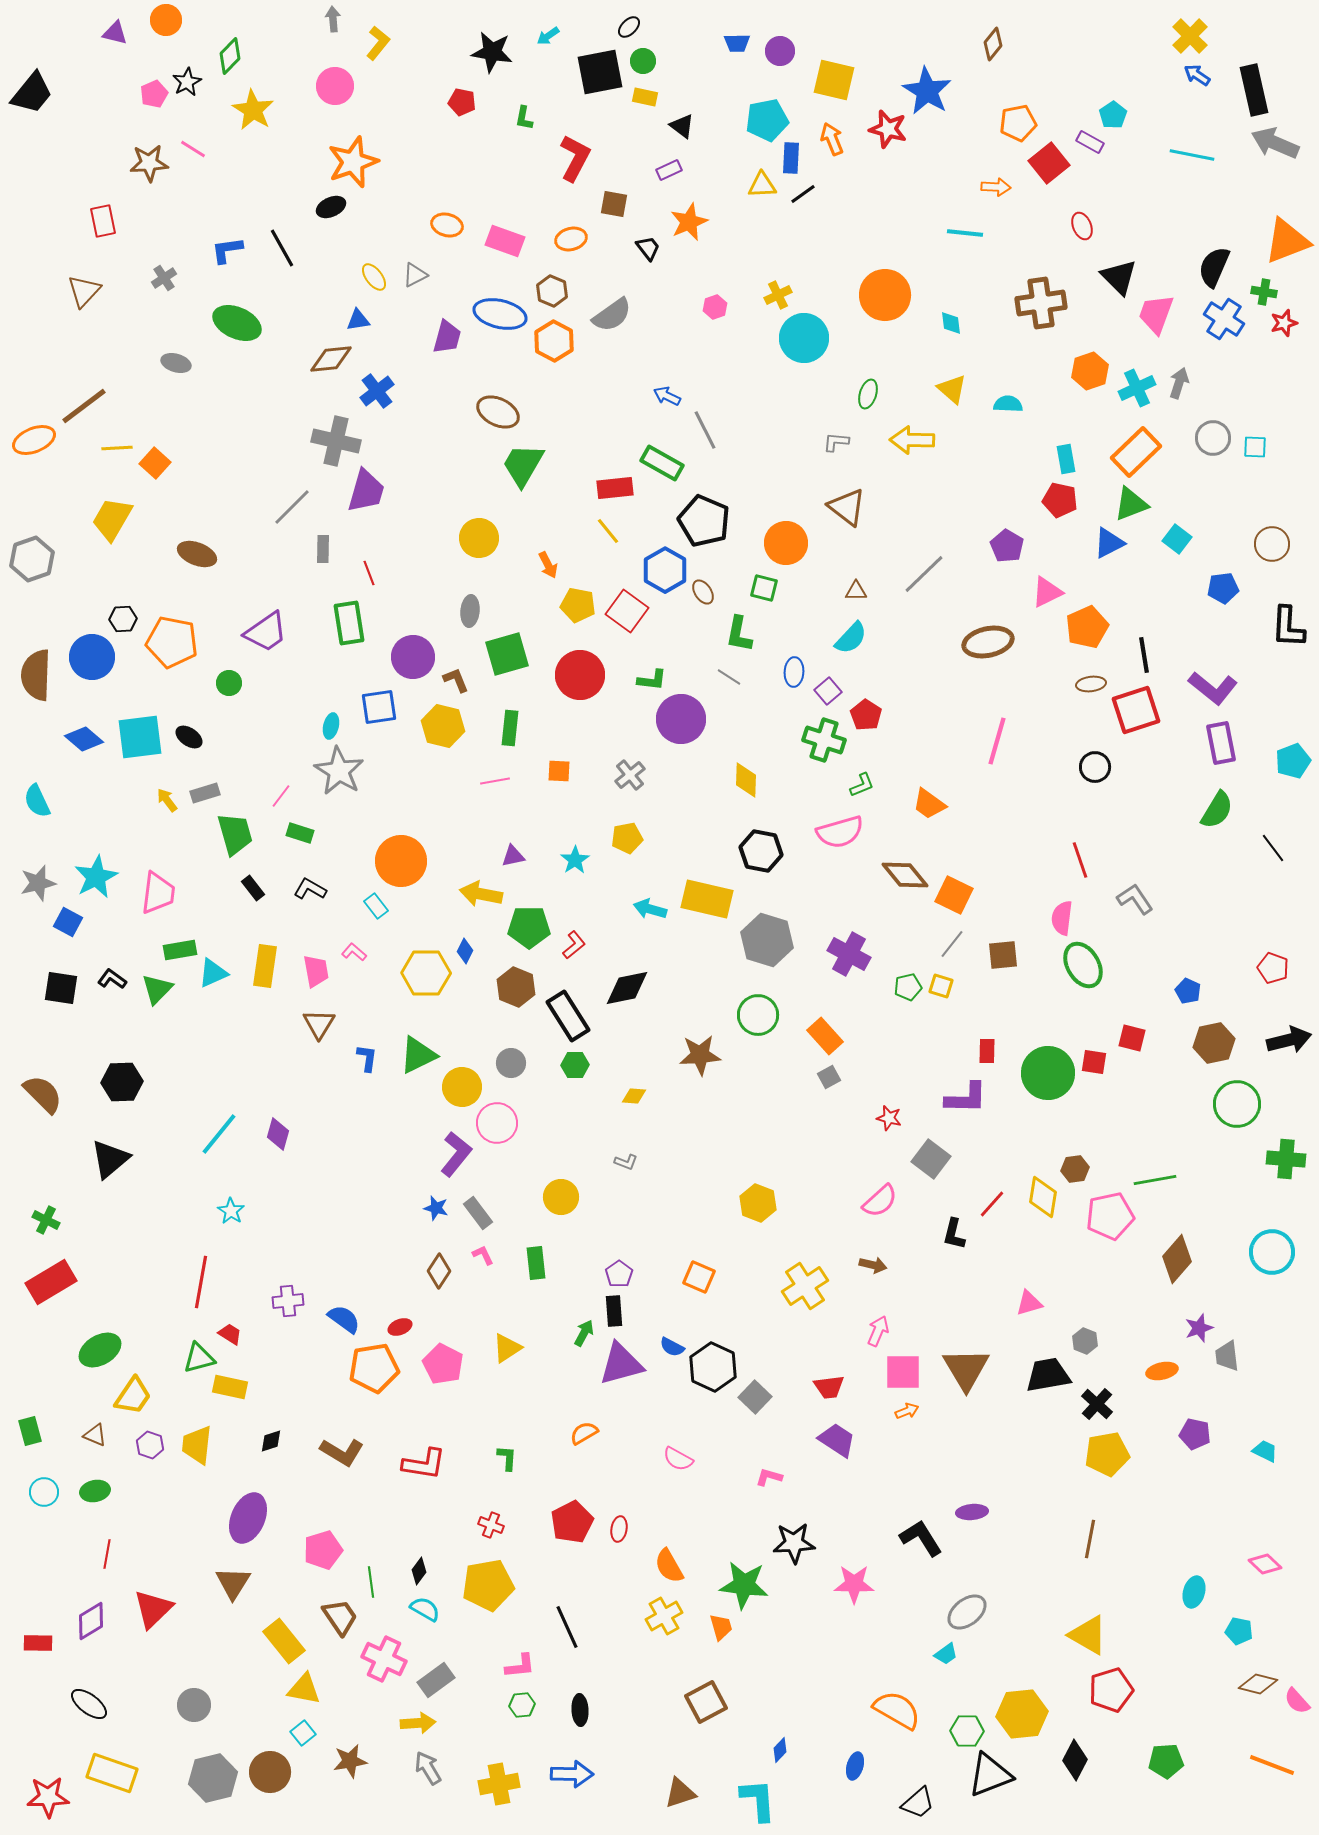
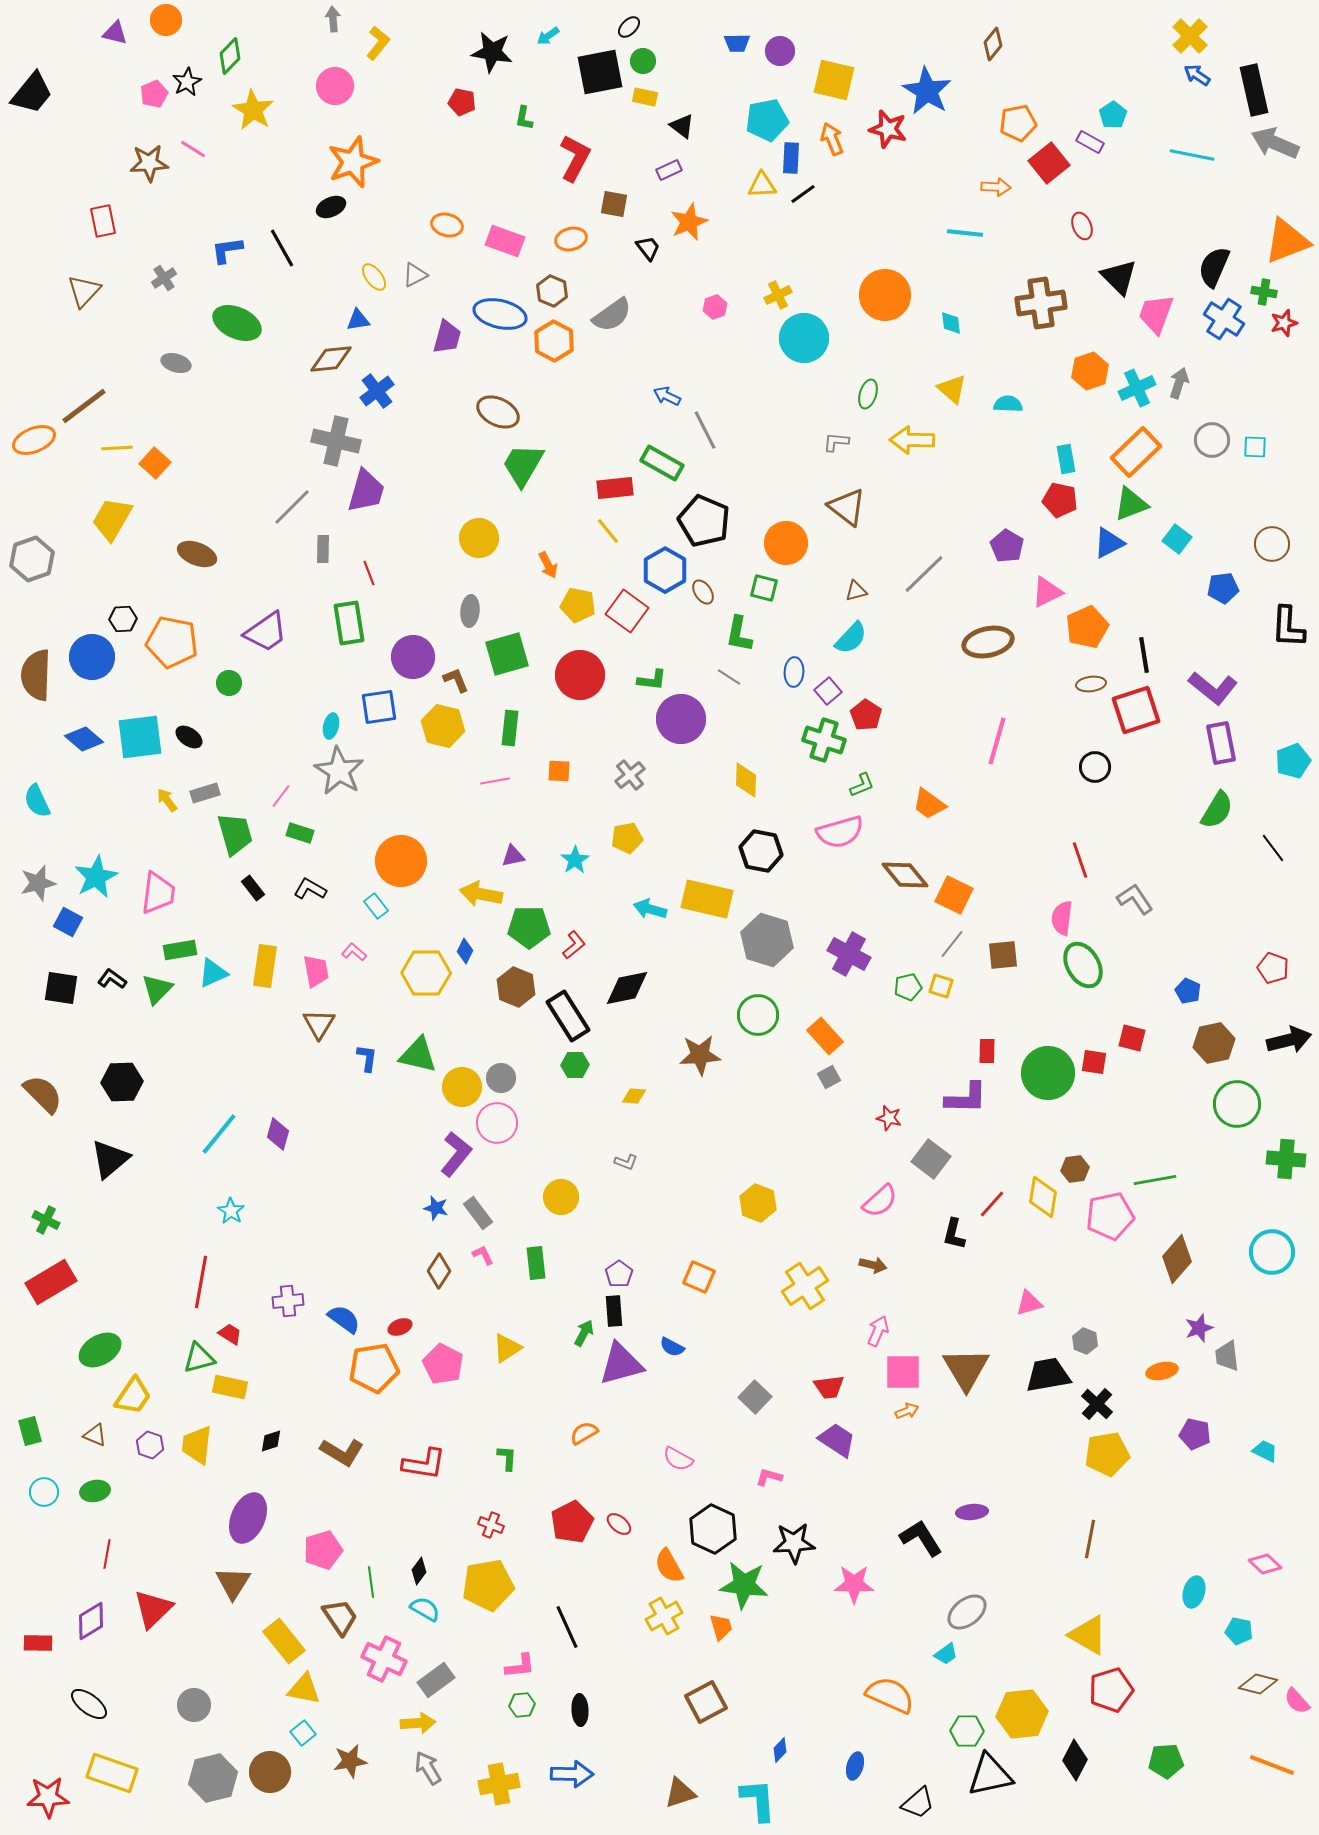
gray circle at (1213, 438): moved 1 px left, 2 px down
brown triangle at (856, 591): rotated 15 degrees counterclockwise
green triangle at (418, 1055): rotated 39 degrees clockwise
gray circle at (511, 1063): moved 10 px left, 15 px down
black hexagon at (713, 1367): moved 162 px down
red ellipse at (619, 1529): moved 5 px up; rotated 60 degrees counterclockwise
orange semicircle at (897, 1710): moved 7 px left, 15 px up; rotated 6 degrees counterclockwise
black triangle at (990, 1775): rotated 9 degrees clockwise
